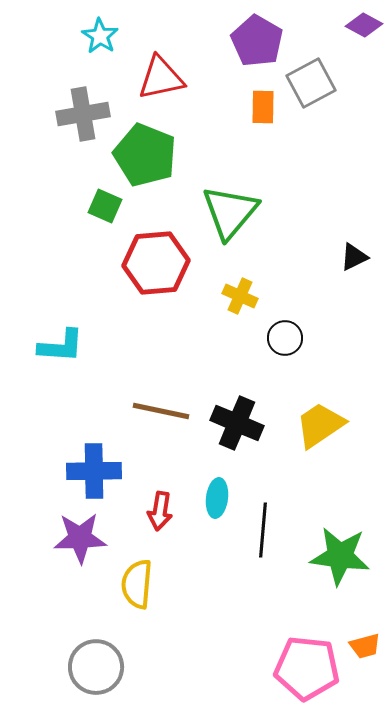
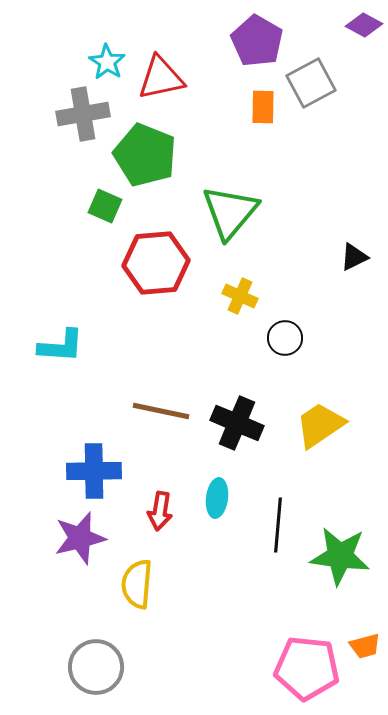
cyan star: moved 7 px right, 26 px down
black line: moved 15 px right, 5 px up
purple star: rotated 12 degrees counterclockwise
